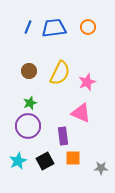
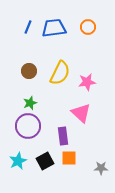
pink star: rotated 12 degrees clockwise
pink triangle: rotated 20 degrees clockwise
orange square: moved 4 px left
